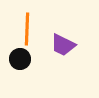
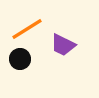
orange line: rotated 56 degrees clockwise
